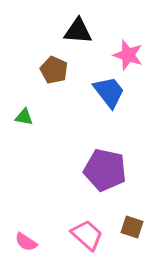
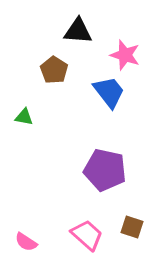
pink star: moved 3 px left
brown pentagon: rotated 8 degrees clockwise
